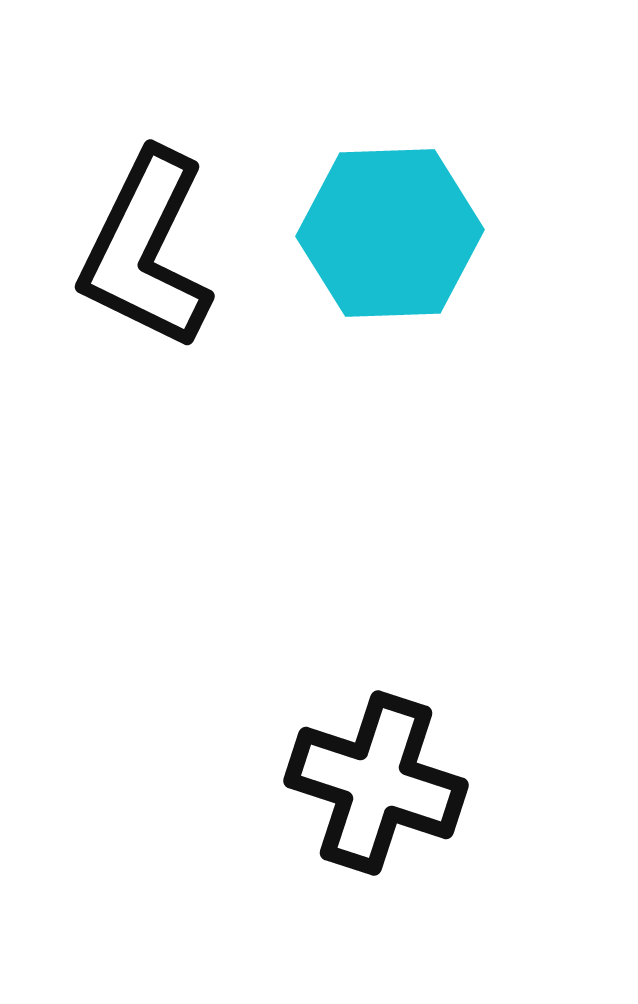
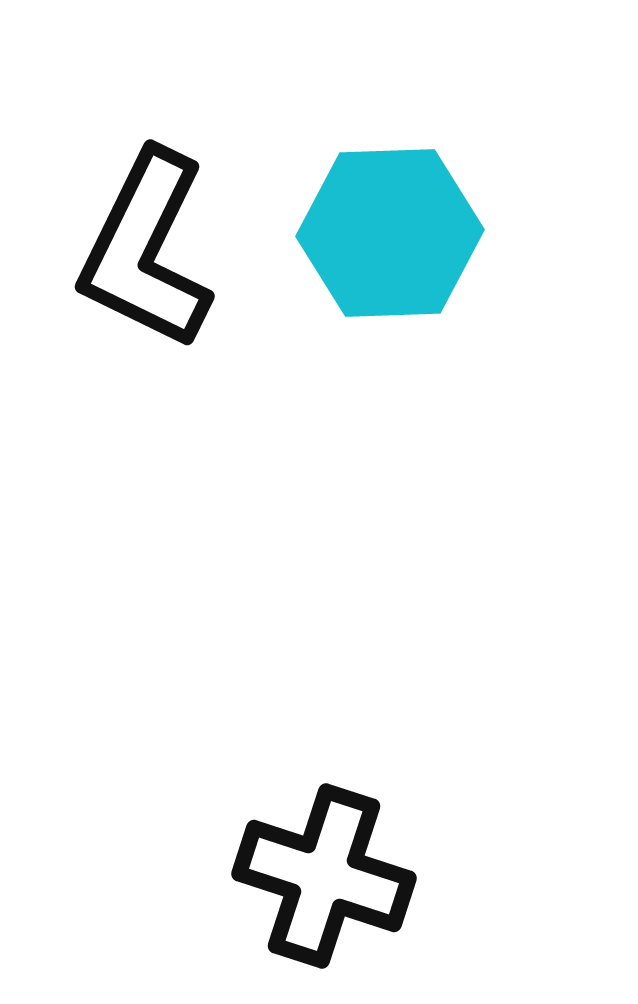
black cross: moved 52 px left, 93 px down
